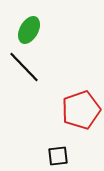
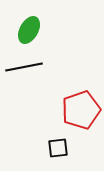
black line: rotated 57 degrees counterclockwise
black square: moved 8 px up
